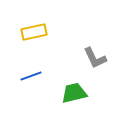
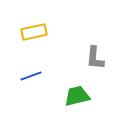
gray L-shape: rotated 30 degrees clockwise
green trapezoid: moved 3 px right, 3 px down
